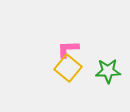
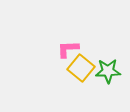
yellow square: moved 13 px right
